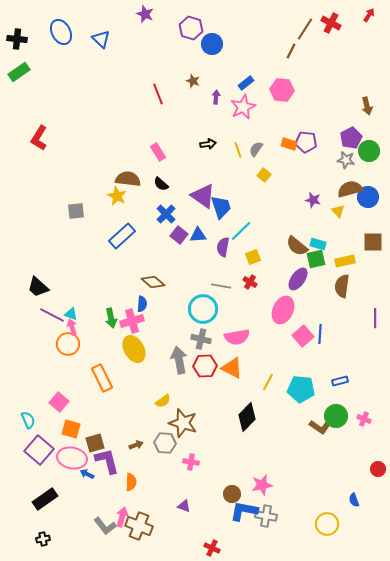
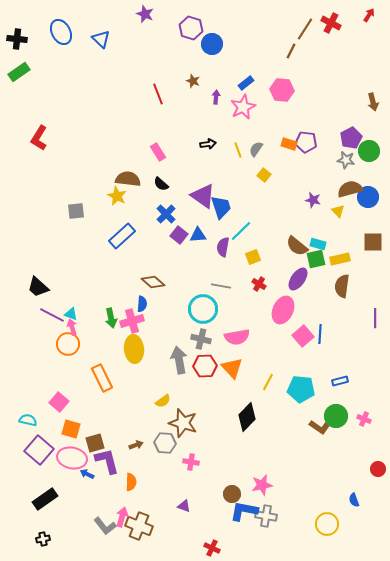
brown arrow at (367, 106): moved 6 px right, 4 px up
yellow rectangle at (345, 261): moved 5 px left, 2 px up
red cross at (250, 282): moved 9 px right, 2 px down
yellow ellipse at (134, 349): rotated 24 degrees clockwise
orange triangle at (232, 368): rotated 20 degrees clockwise
cyan semicircle at (28, 420): rotated 54 degrees counterclockwise
